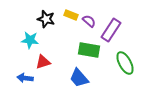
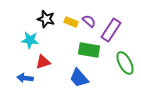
yellow rectangle: moved 7 px down
